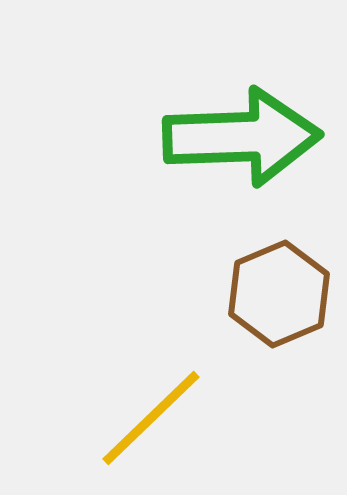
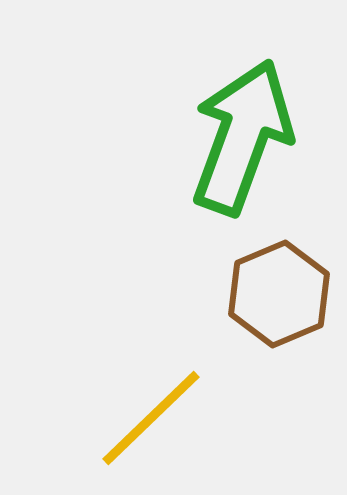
green arrow: rotated 68 degrees counterclockwise
